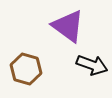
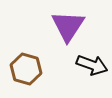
purple triangle: rotated 27 degrees clockwise
